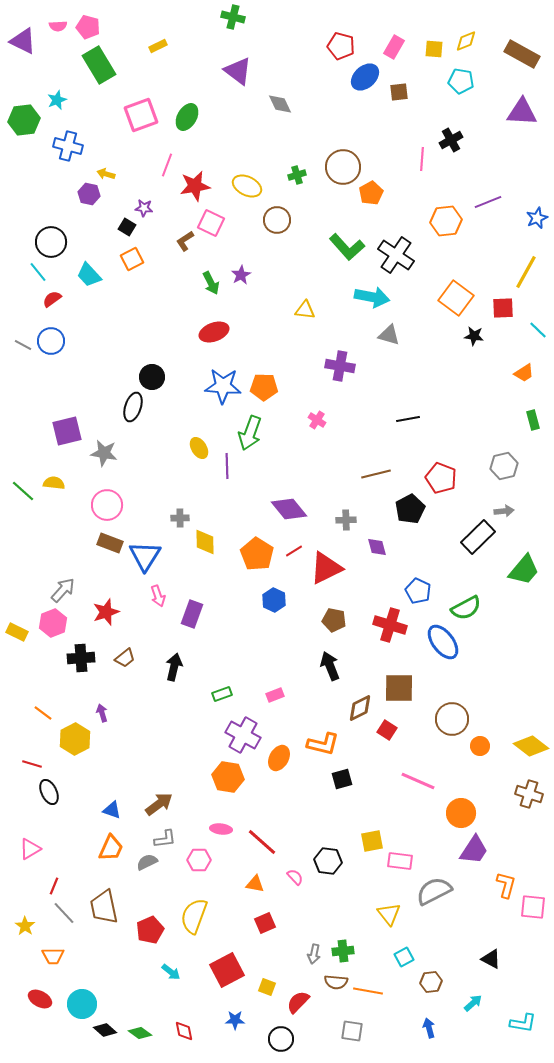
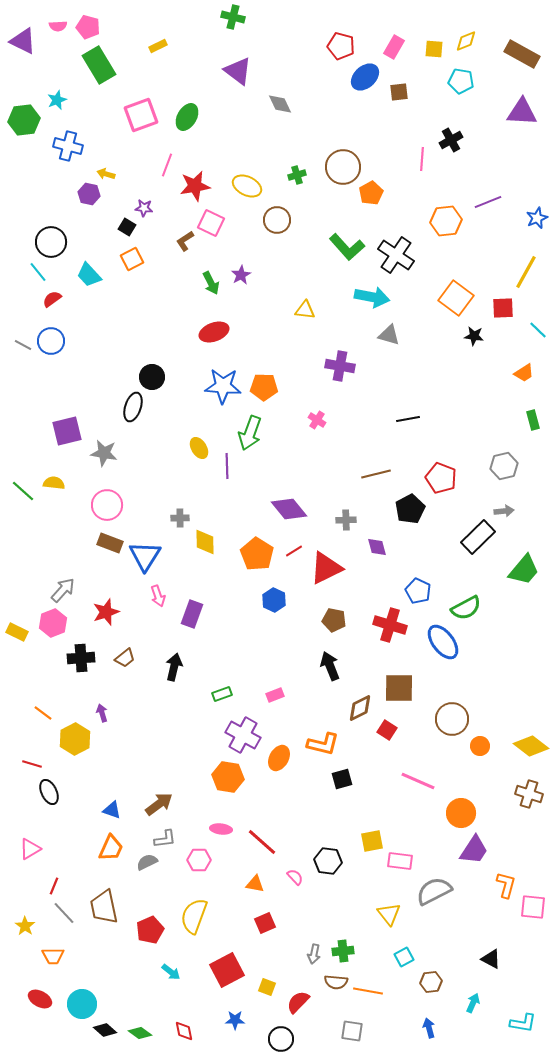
cyan arrow at (473, 1003): rotated 24 degrees counterclockwise
